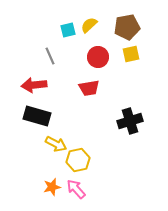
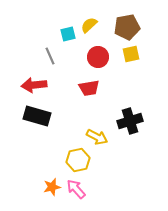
cyan square: moved 4 px down
yellow arrow: moved 41 px right, 7 px up
